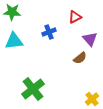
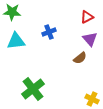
red triangle: moved 12 px right
cyan triangle: moved 2 px right
yellow cross: rotated 24 degrees counterclockwise
